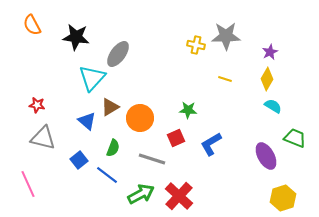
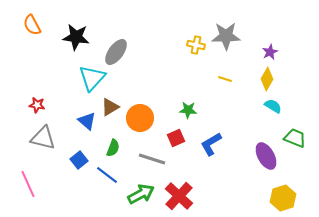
gray ellipse: moved 2 px left, 2 px up
